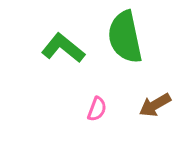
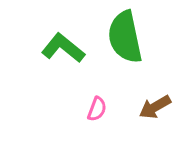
brown arrow: moved 2 px down
